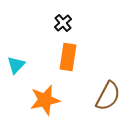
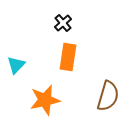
brown semicircle: rotated 12 degrees counterclockwise
